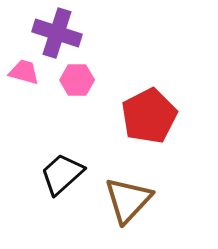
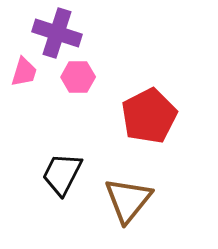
pink trapezoid: rotated 92 degrees clockwise
pink hexagon: moved 1 px right, 3 px up
black trapezoid: rotated 21 degrees counterclockwise
brown triangle: rotated 4 degrees counterclockwise
